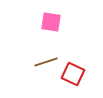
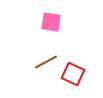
brown line: rotated 10 degrees counterclockwise
